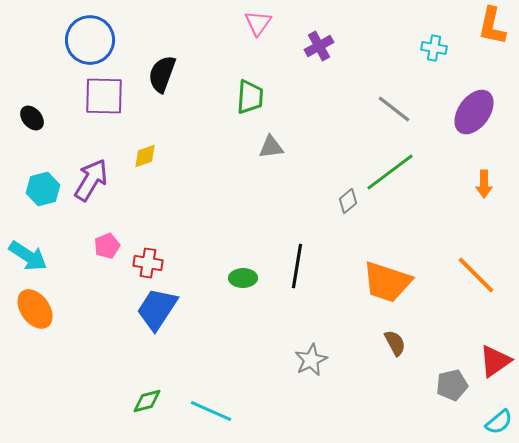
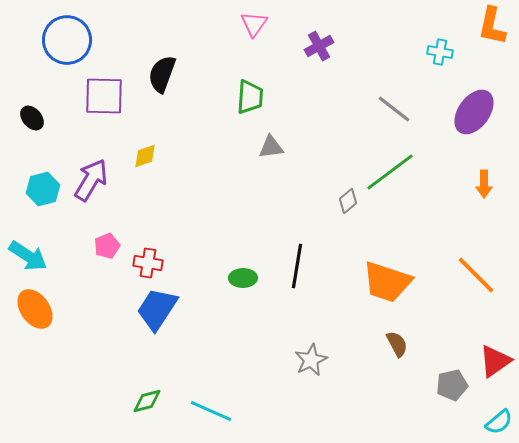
pink triangle: moved 4 px left, 1 px down
blue circle: moved 23 px left
cyan cross: moved 6 px right, 4 px down
brown semicircle: moved 2 px right, 1 px down
